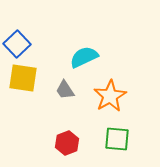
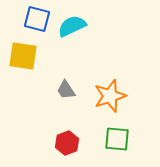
blue square: moved 20 px right, 25 px up; rotated 32 degrees counterclockwise
cyan semicircle: moved 12 px left, 31 px up
yellow square: moved 22 px up
gray trapezoid: moved 1 px right
orange star: rotated 12 degrees clockwise
